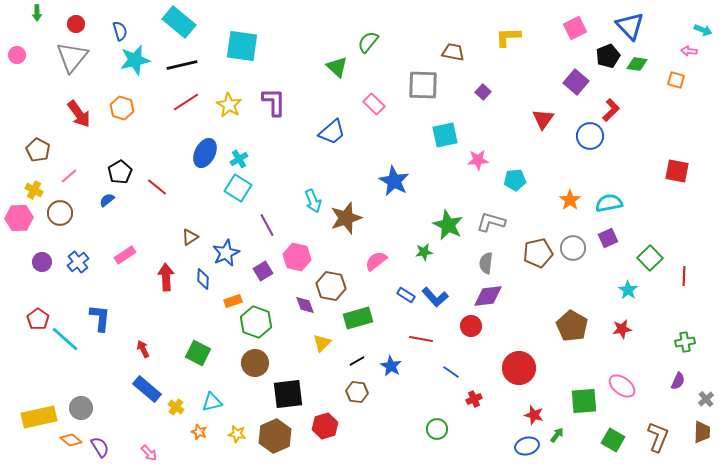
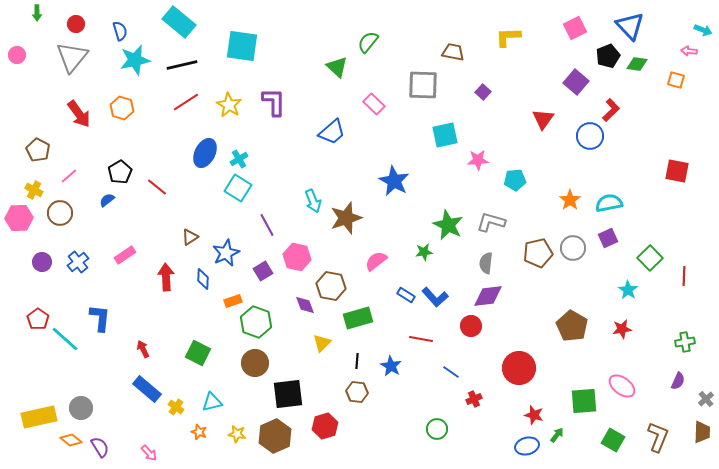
black line at (357, 361): rotated 56 degrees counterclockwise
